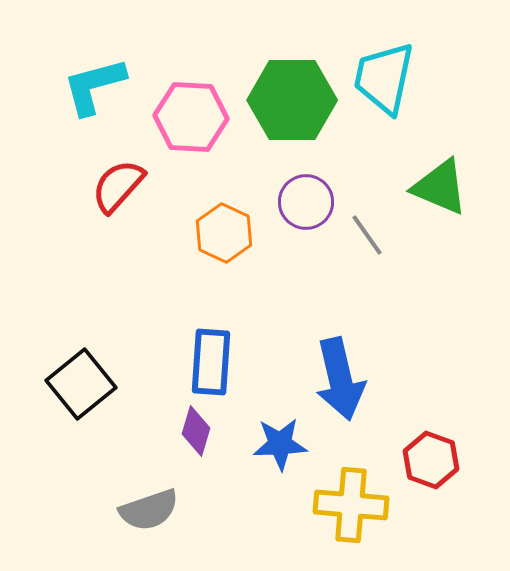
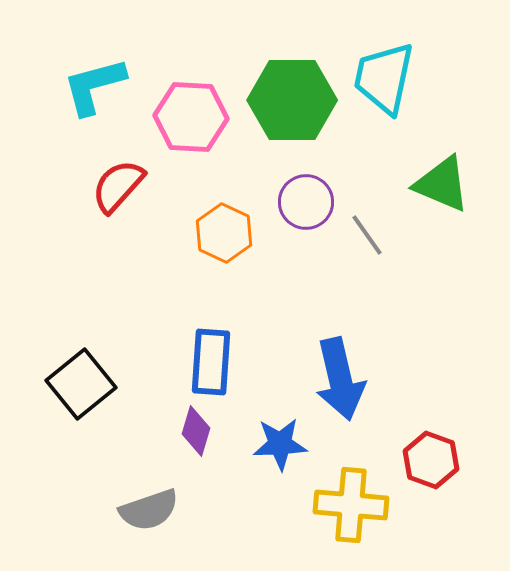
green triangle: moved 2 px right, 3 px up
